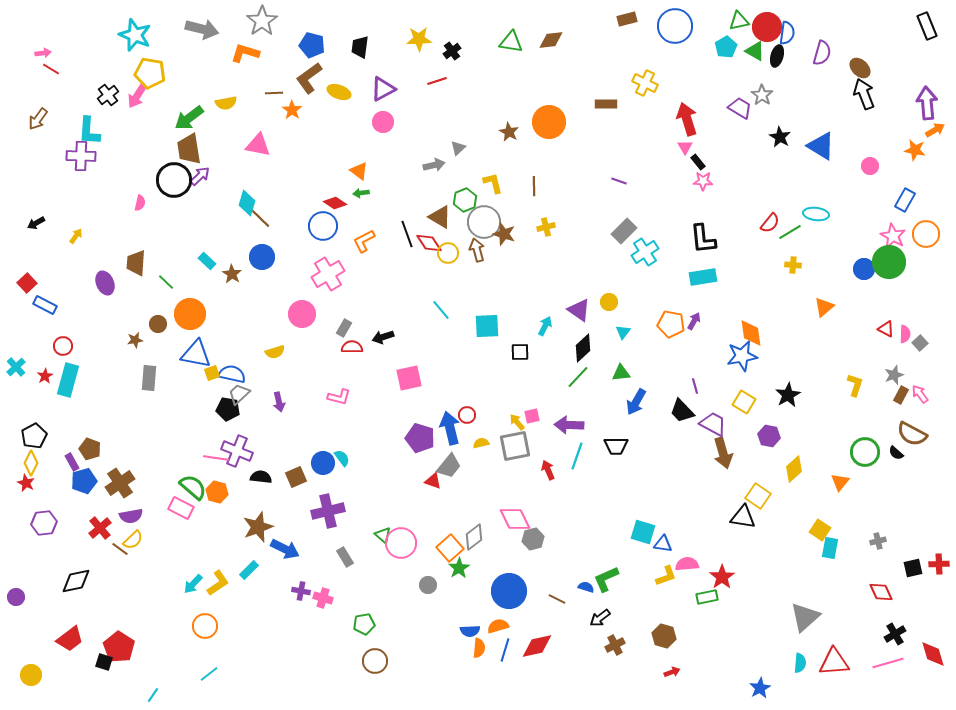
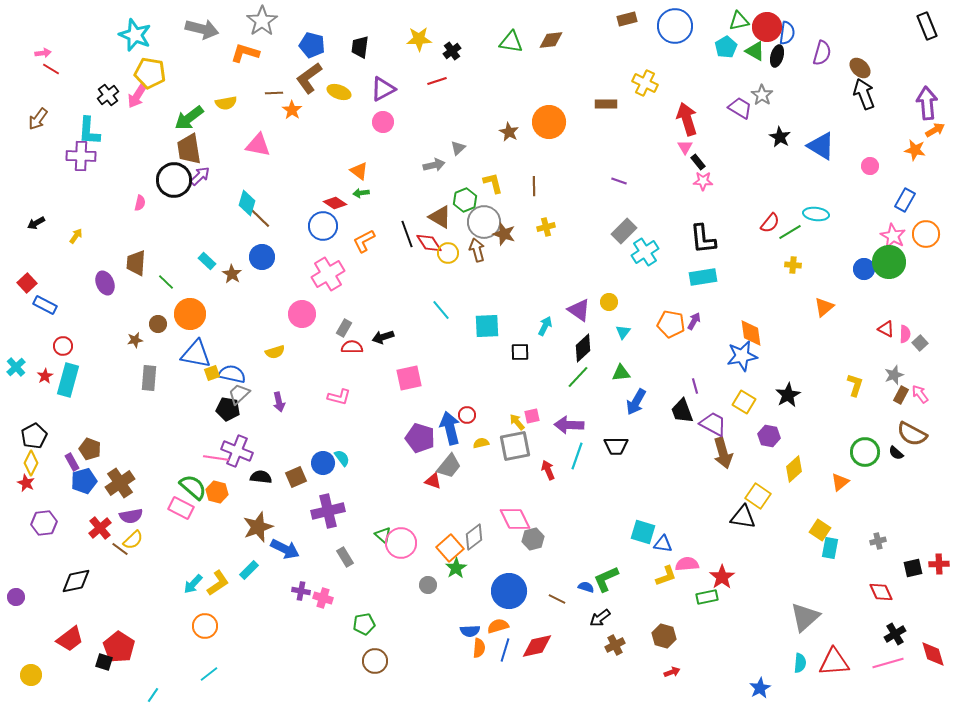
black trapezoid at (682, 411): rotated 24 degrees clockwise
orange triangle at (840, 482): rotated 12 degrees clockwise
green star at (459, 568): moved 3 px left
